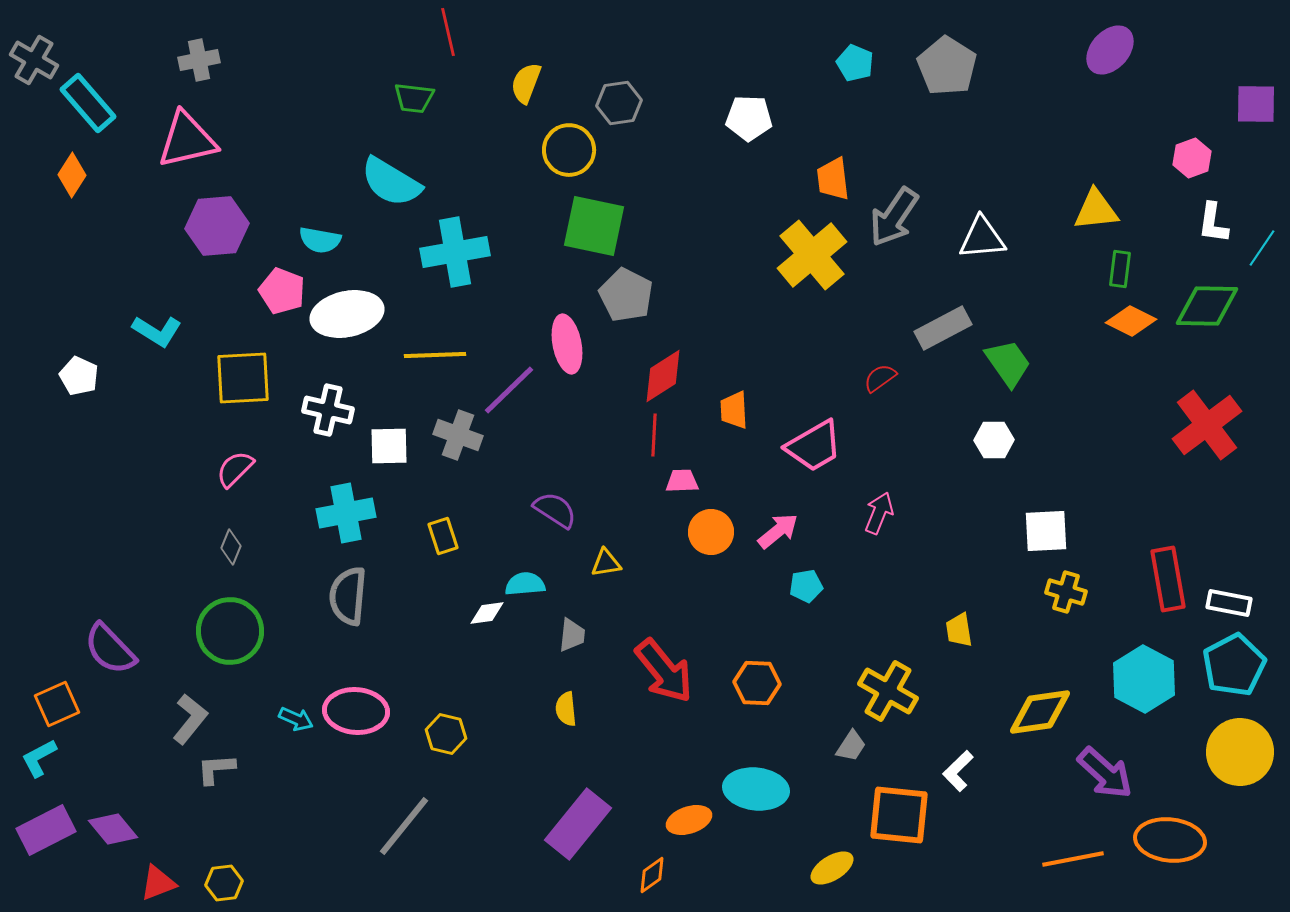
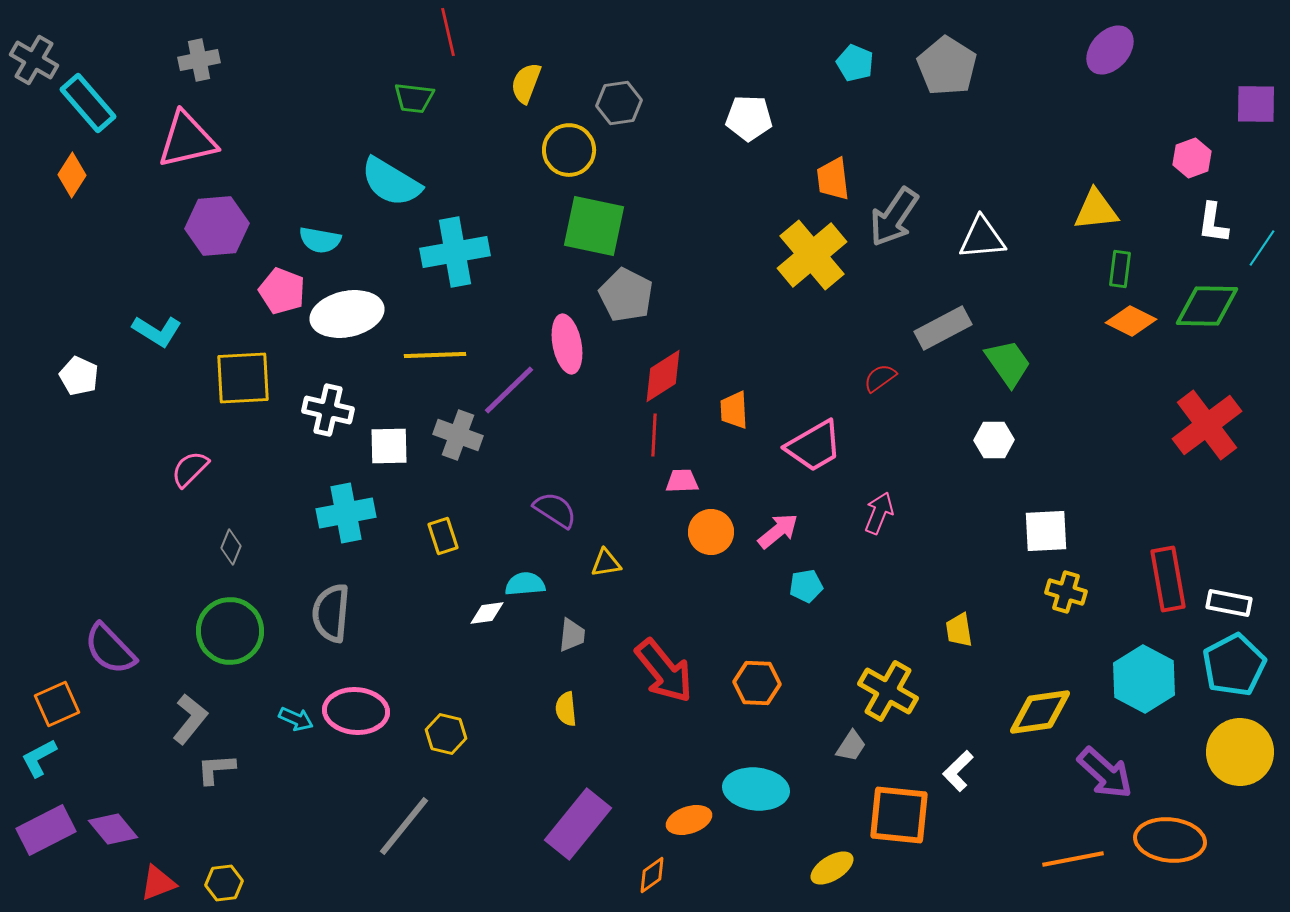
pink semicircle at (235, 469): moved 45 px left
gray semicircle at (348, 596): moved 17 px left, 17 px down
